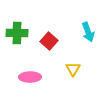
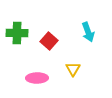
pink ellipse: moved 7 px right, 1 px down
